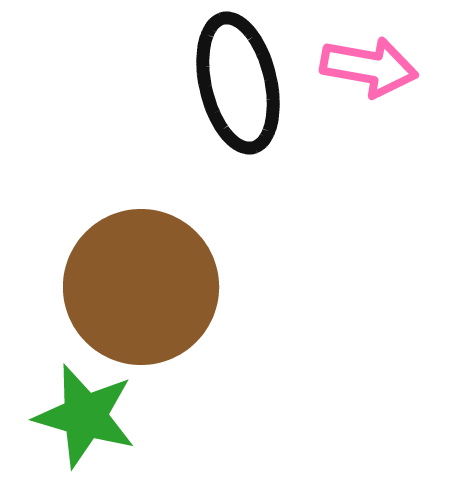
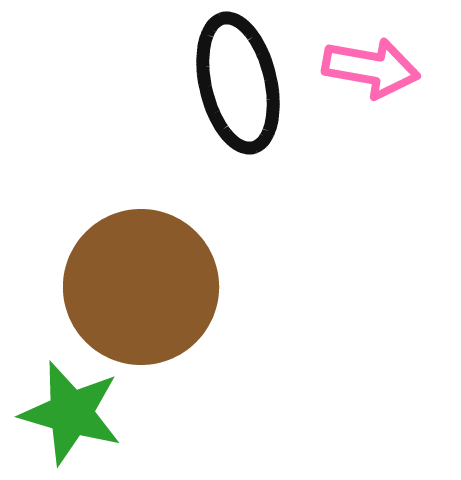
pink arrow: moved 2 px right, 1 px down
green star: moved 14 px left, 3 px up
